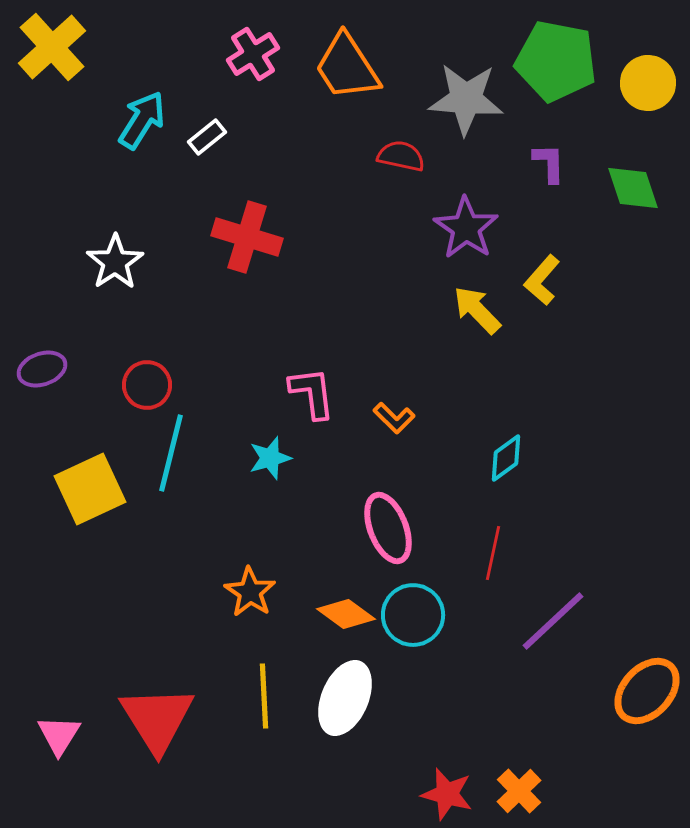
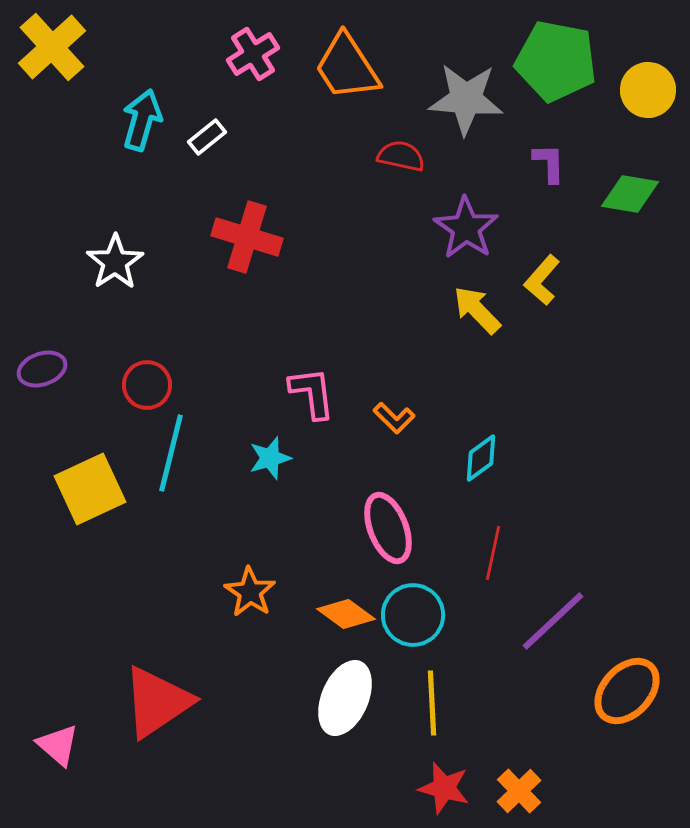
yellow circle: moved 7 px down
cyan arrow: rotated 16 degrees counterclockwise
green diamond: moved 3 px left, 6 px down; rotated 62 degrees counterclockwise
cyan diamond: moved 25 px left
orange ellipse: moved 20 px left
yellow line: moved 168 px right, 7 px down
red triangle: moved 17 px up; rotated 28 degrees clockwise
pink triangle: moved 1 px left, 10 px down; rotated 21 degrees counterclockwise
red star: moved 3 px left, 6 px up
